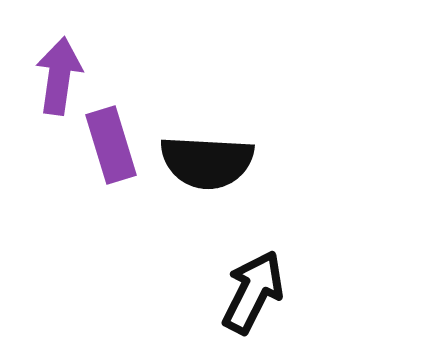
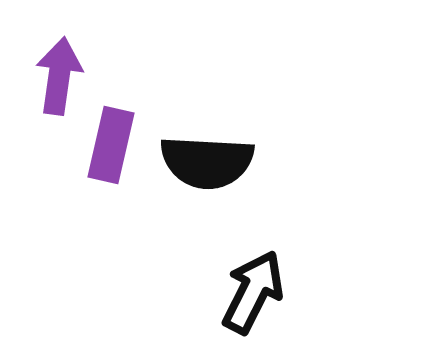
purple rectangle: rotated 30 degrees clockwise
